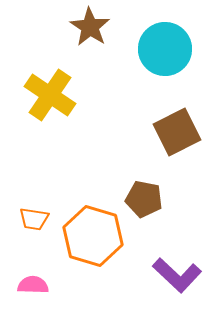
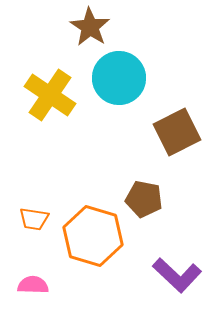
cyan circle: moved 46 px left, 29 px down
